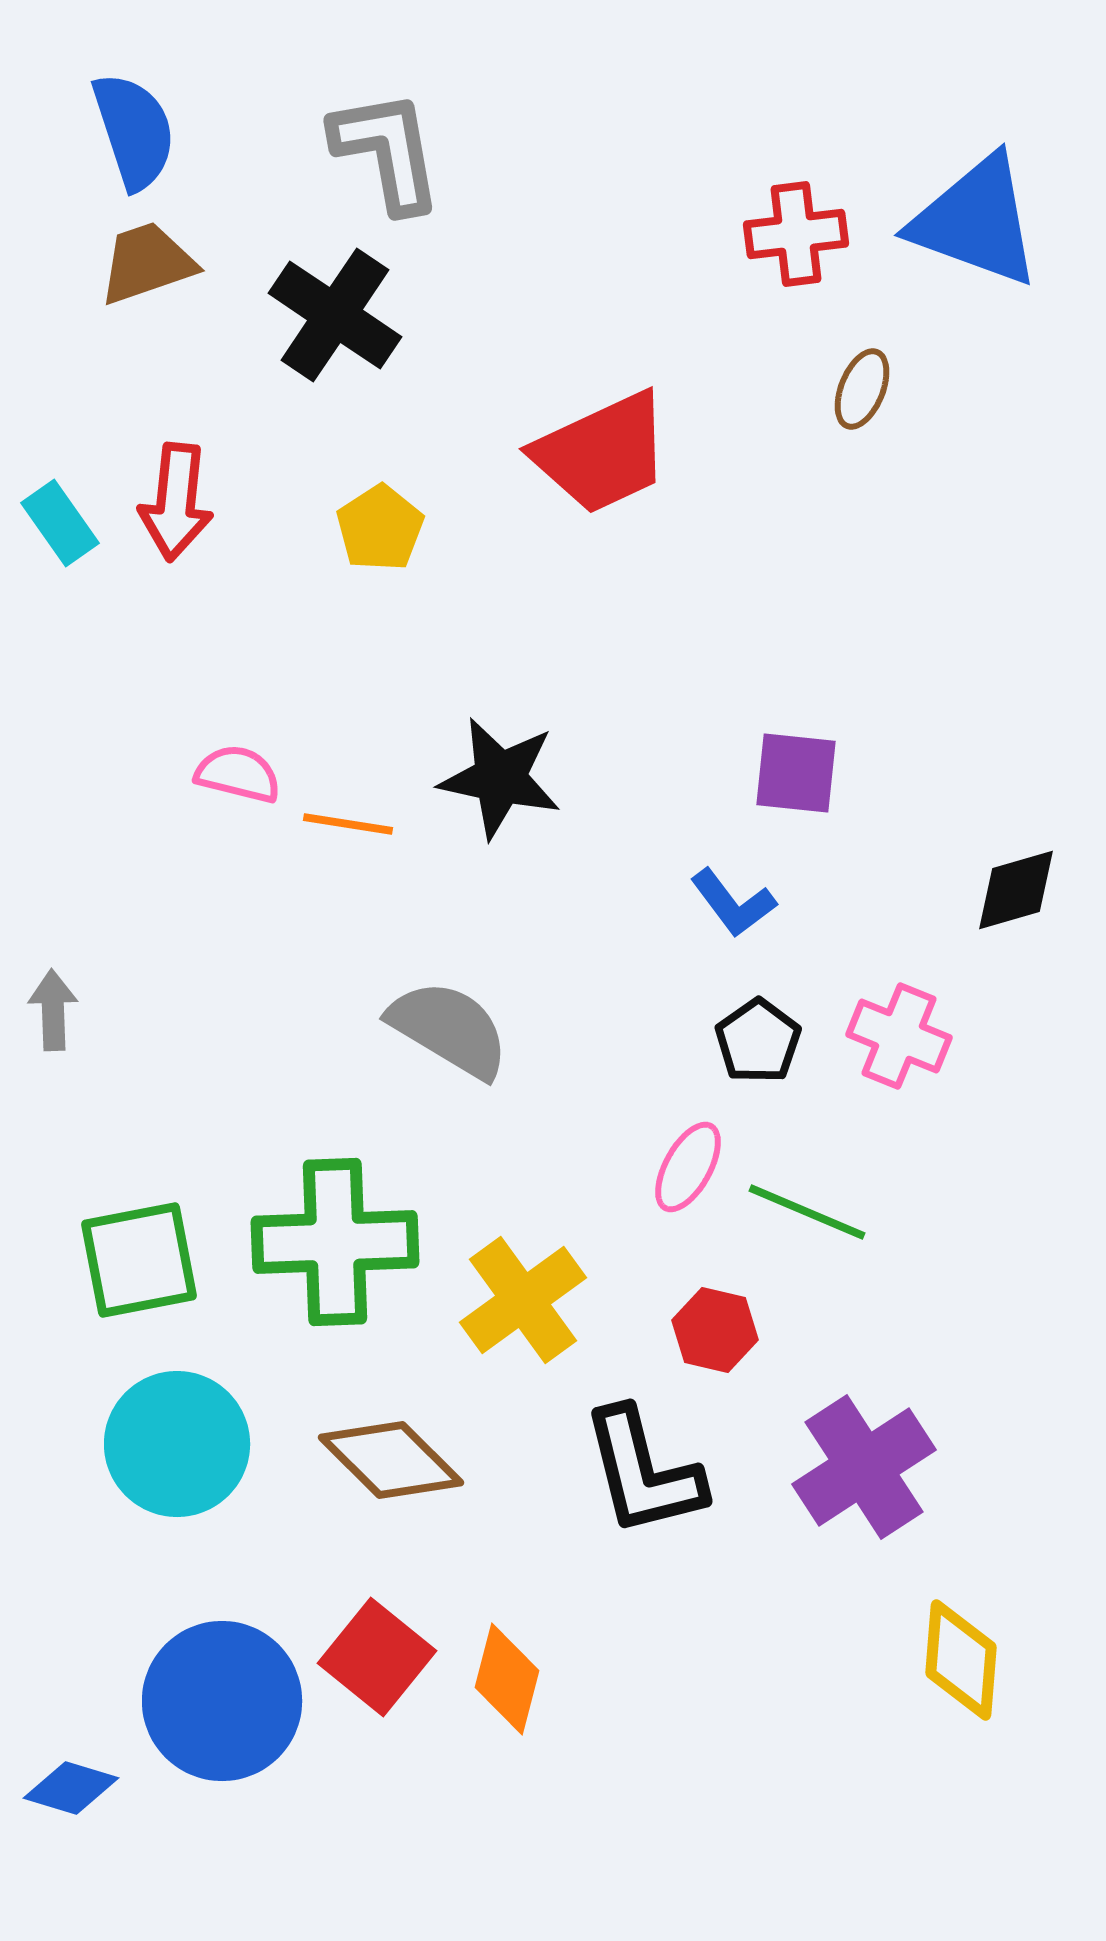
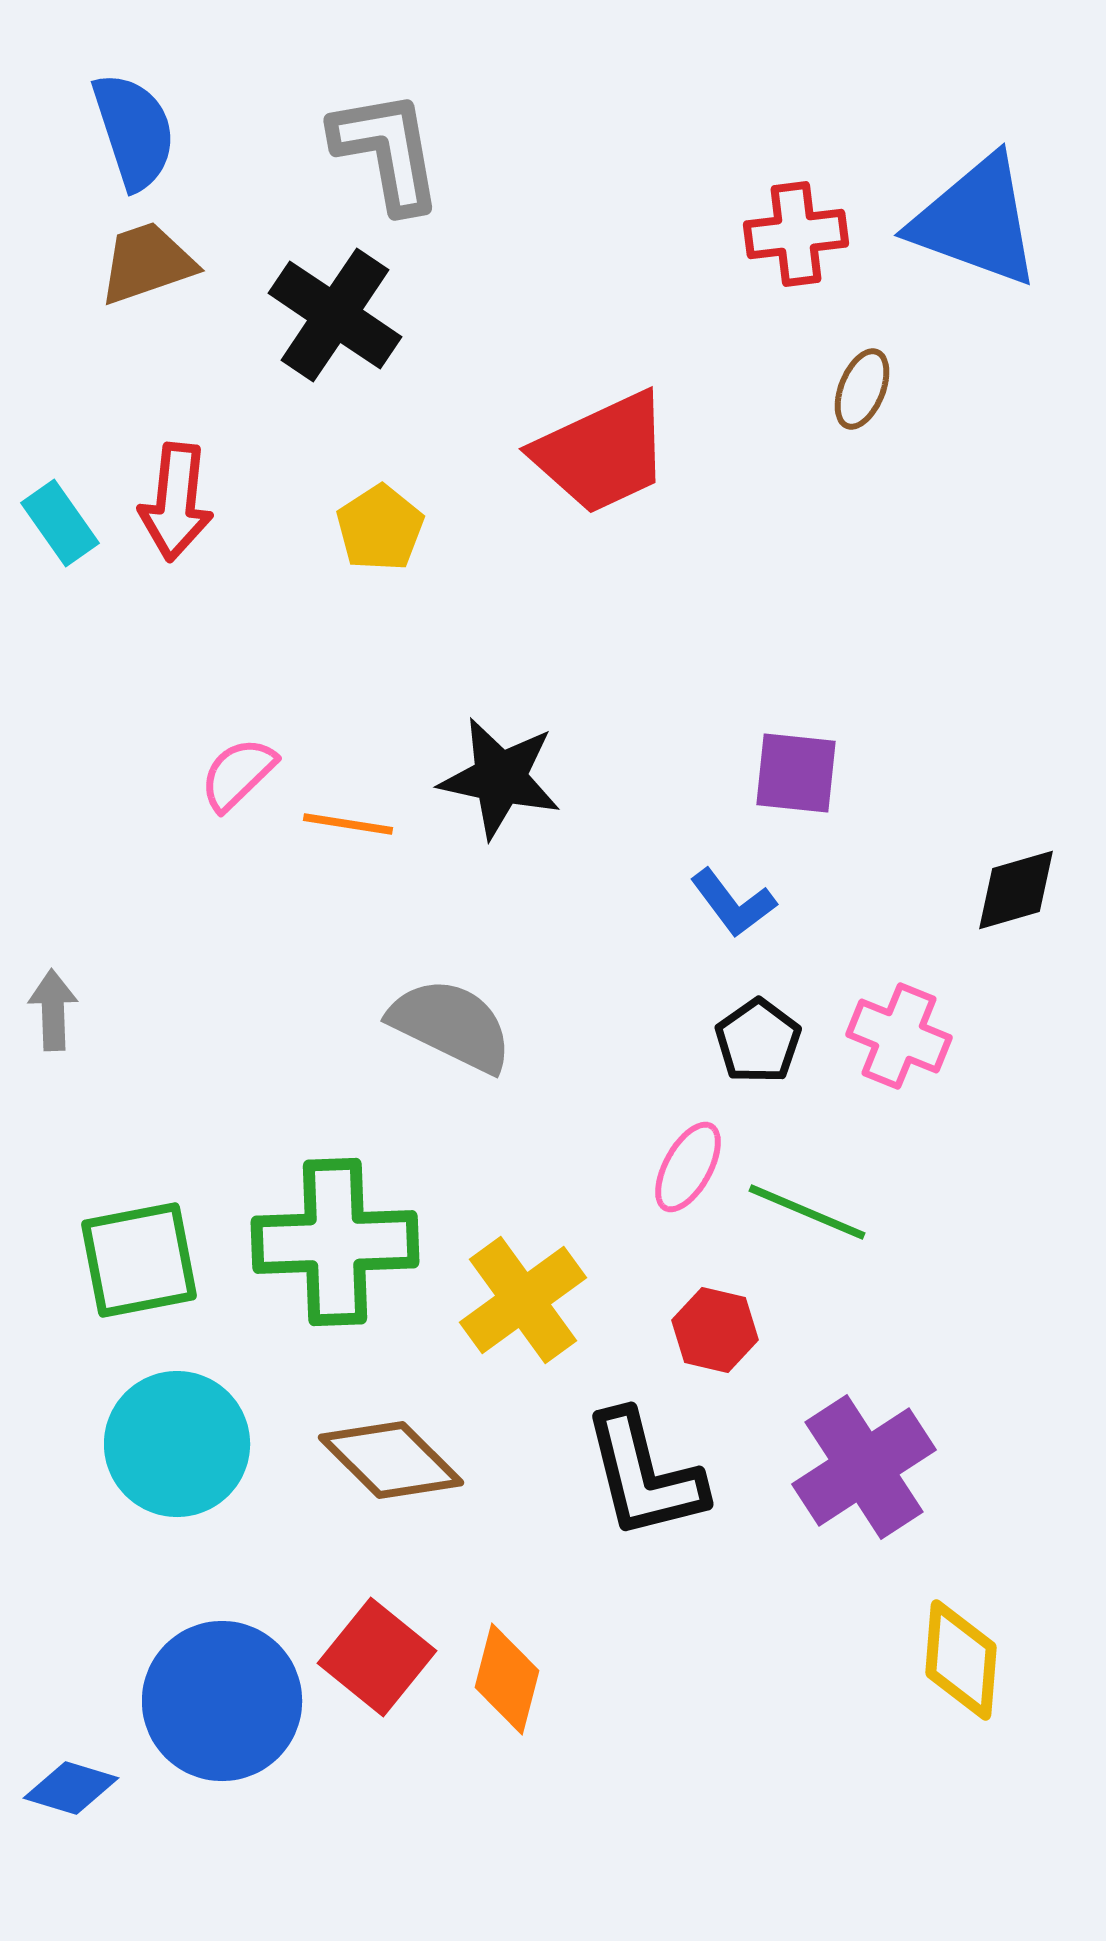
pink semicircle: rotated 58 degrees counterclockwise
gray semicircle: moved 2 px right, 4 px up; rotated 5 degrees counterclockwise
black L-shape: moved 1 px right, 3 px down
